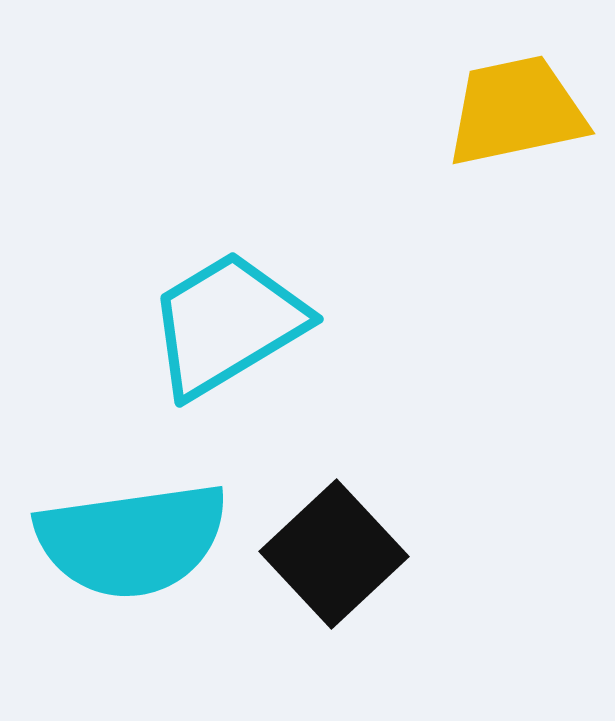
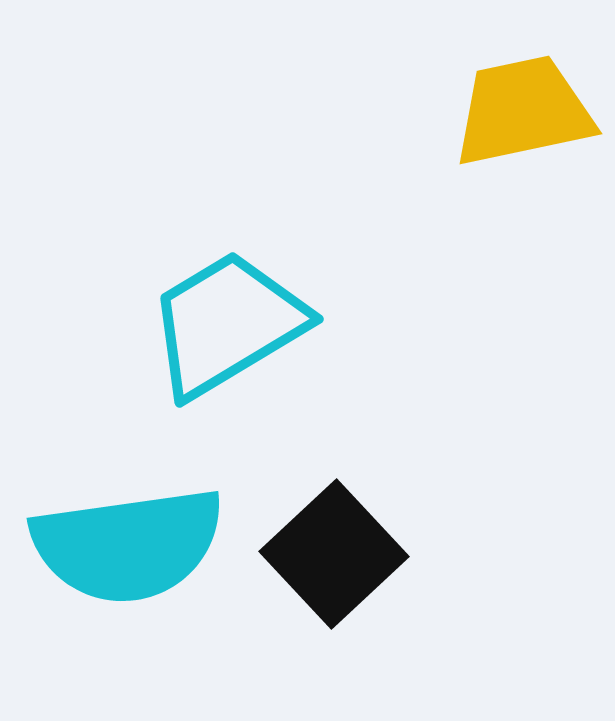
yellow trapezoid: moved 7 px right
cyan semicircle: moved 4 px left, 5 px down
